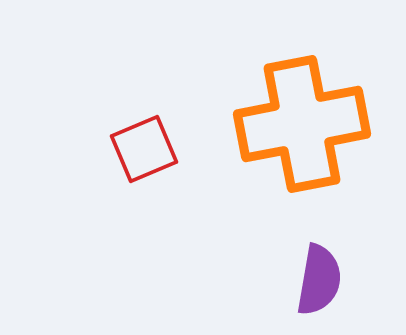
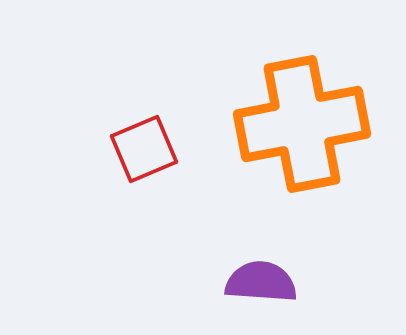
purple semicircle: moved 58 px left, 2 px down; rotated 96 degrees counterclockwise
